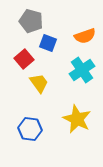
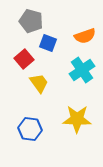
yellow star: rotated 24 degrees counterclockwise
